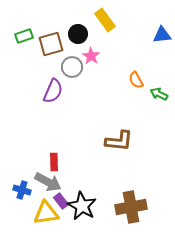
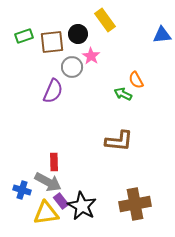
brown square: moved 1 px right, 2 px up; rotated 10 degrees clockwise
green arrow: moved 36 px left
brown cross: moved 4 px right, 3 px up
